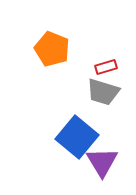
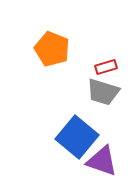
purple triangle: moved 1 px up; rotated 40 degrees counterclockwise
